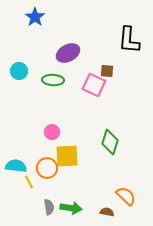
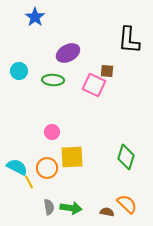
green diamond: moved 16 px right, 15 px down
yellow square: moved 5 px right, 1 px down
cyan semicircle: moved 1 px right, 1 px down; rotated 20 degrees clockwise
orange semicircle: moved 1 px right, 8 px down
